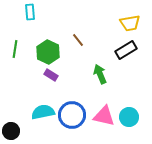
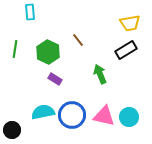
purple rectangle: moved 4 px right, 4 px down
black circle: moved 1 px right, 1 px up
